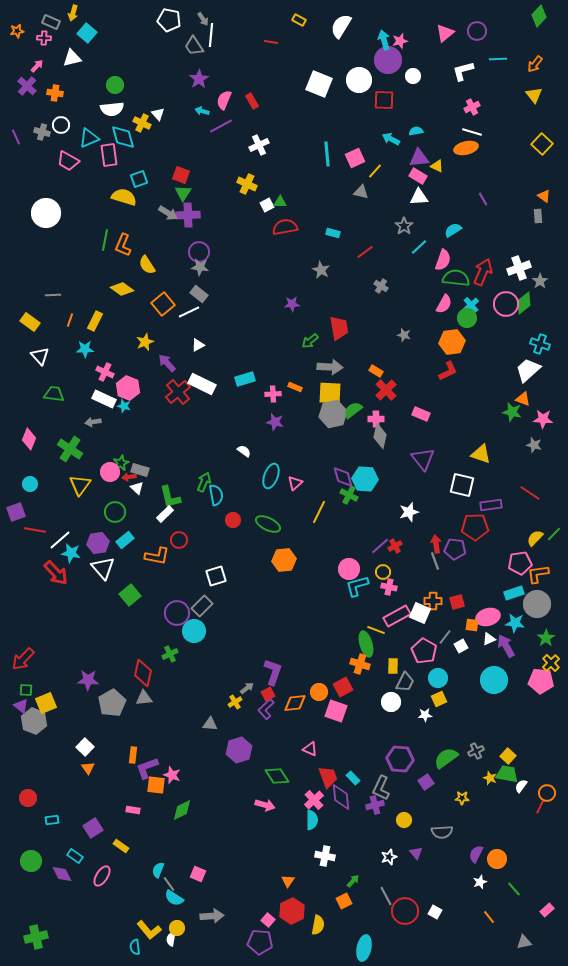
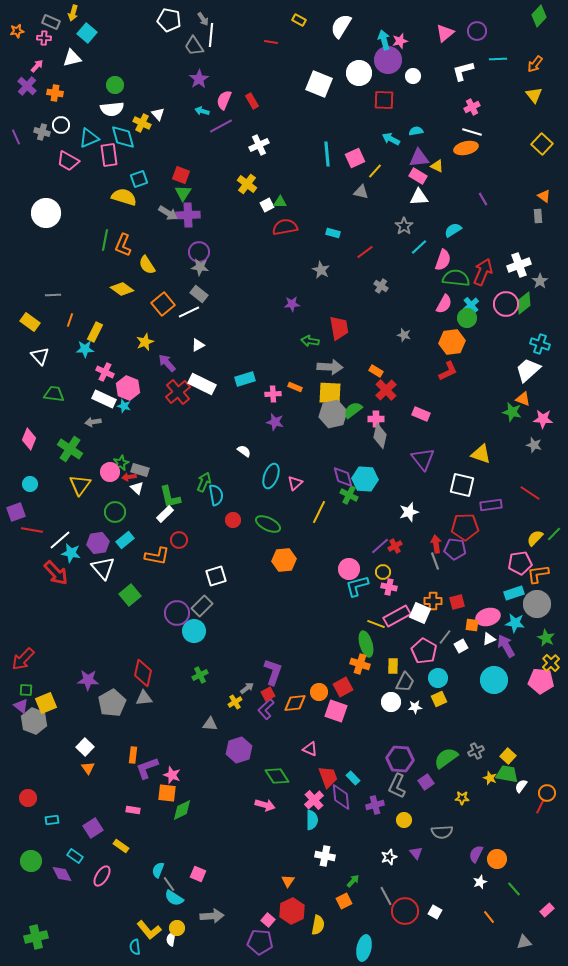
white circle at (359, 80): moved 7 px up
yellow cross at (247, 184): rotated 12 degrees clockwise
white cross at (519, 268): moved 3 px up
yellow rectangle at (95, 321): moved 11 px down
green arrow at (310, 341): rotated 48 degrees clockwise
red pentagon at (475, 527): moved 10 px left
red line at (35, 530): moved 3 px left
yellow line at (376, 630): moved 6 px up
green star at (546, 638): rotated 12 degrees counterclockwise
green cross at (170, 654): moved 30 px right, 21 px down
white star at (425, 715): moved 10 px left, 8 px up
orange square at (156, 785): moved 11 px right, 8 px down
gray L-shape at (381, 788): moved 16 px right, 2 px up
